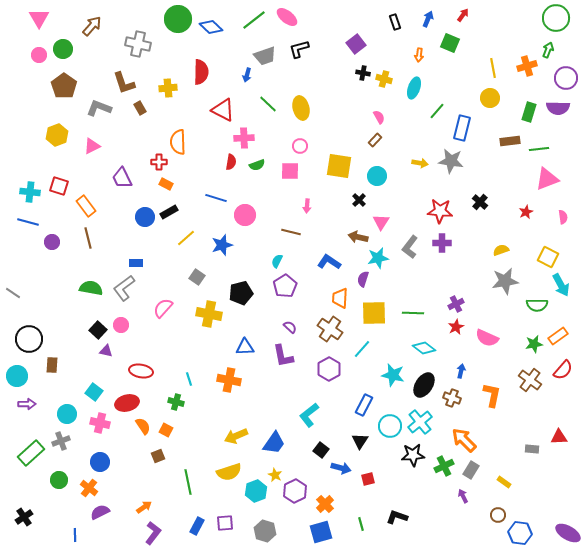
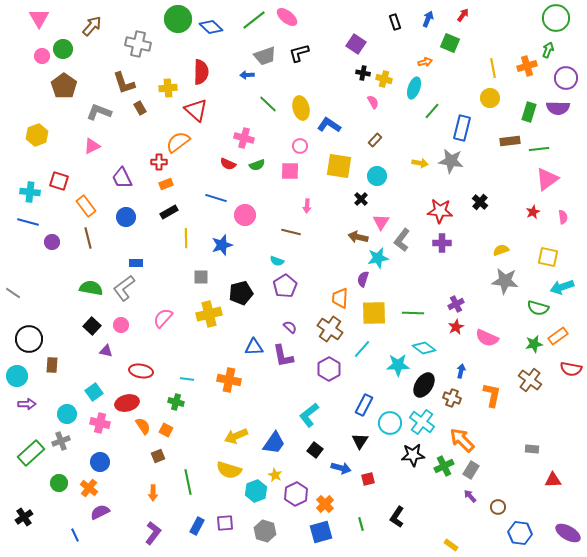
purple square at (356, 44): rotated 18 degrees counterclockwise
black L-shape at (299, 49): moved 4 px down
pink circle at (39, 55): moved 3 px right, 1 px down
orange arrow at (419, 55): moved 6 px right, 7 px down; rotated 112 degrees counterclockwise
blue arrow at (247, 75): rotated 72 degrees clockwise
gray L-shape at (99, 108): moved 4 px down
red triangle at (223, 110): moved 27 px left; rotated 15 degrees clockwise
green line at (437, 111): moved 5 px left
pink semicircle at (379, 117): moved 6 px left, 15 px up
yellow hexagon at (57, 135): moved 20 px left
pink cross at (244, 138): rotated 18 degrees clockwise
orange semicircle at (178, 142): rotated 55 degrees clockwise
red semicircle at (231, 162): moved 3 px left, 2 px down; rotated 105 degrees clockwise
pink triangle at (547, 179): rotated 15 degrees counterclockwise
orange rectangle at (166, 184): rotated 48 degrees counterclockwise
red square at (59, 186): moved 5 px up
black cross at (359, 200): moved 2 px right, 1 px up
red star at (526, 212): moved 7 px right
blue circle at (145, 217): moved 19 px left
yellow line at (186, 238): rotated 48 degrees counterclockwise
gray L-shape at (410, 247): moved 8 px left, 7 px up
yellow square at (548, 257): rotated 15 degrees counterclockwise
cyan semicircle at (277, 261): rotated 96 degrees counterclockwise
blue L-shape at (329, 262): moved 137 px up
gray square at (197, 277): moved 4 px right; rotated 35 degrees counterclockwise
gray star at (505, 281): rotated 16 degrees clockwise
cyan arrow at (561, 285): moved 1 px right, 2 px down; rotated 100 degrees clockwise
green semicircle at (537, 305): moved 1 px right, 3 px down; rotated 15 degrees clockwise
pink semicircle at (163, 308): moved 10 px down
yellow cross at (209, 314): rotated 25 degrees counterclockwise
black square at (98, 330): moved 6 px left, 4 px up
blue triangle at (245, 347): moved 9 px right
red semicircle at (563, 370): moved 8 px right, 1 px up; rotated 60 degrees clockwise
cyan star at (393, 375): moved 5 px right, 10 px up; rotated 15 degrees counterclockwise
cyan line at (189, 379): moved 2 px left; rotated 64 degrees counterclockwise
cyan square at (94, 392): rotated 18 degrees clockwise
cyan cross at (420, 422): moved 2 px right; rotated 15 degrees counterclockwise
cyan circle at (390, 426): moved 3 px up
red triangle at (559, 437): moved 6 px left, 43 px down
orange arrow at (464, 440): moved 2 px left
black square at (321, 450): moved 6 px left
yellow semicircle at (229, 472): moved 2 px up; rotated 35 degrees clockwise
green circle at (59, 480): moved 3 px down
yellow rectangle at (504, 482): moved 53 px left, 63 px down
purple hexagon at (295, 491): moved 1 px right, 3 px down
purple arrow at (463, 496): moved 7 px right; rotated 16 degrees counterclockwise
orange arrow at (144, 507): moved 9 px right, 14 px up; rotated 126 degrees clockwise
brown circle at (498, 515): moved 8 px up
black L-shape at (397, 517): rotated 75 degrees counterclockwise
blue line at (75, 535): rotated 24 degrees counterclockwise
